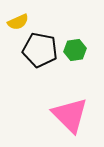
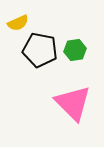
yellow semicircle: moved 1 px down
pink triangle: moved 3 px right, 12 px up
